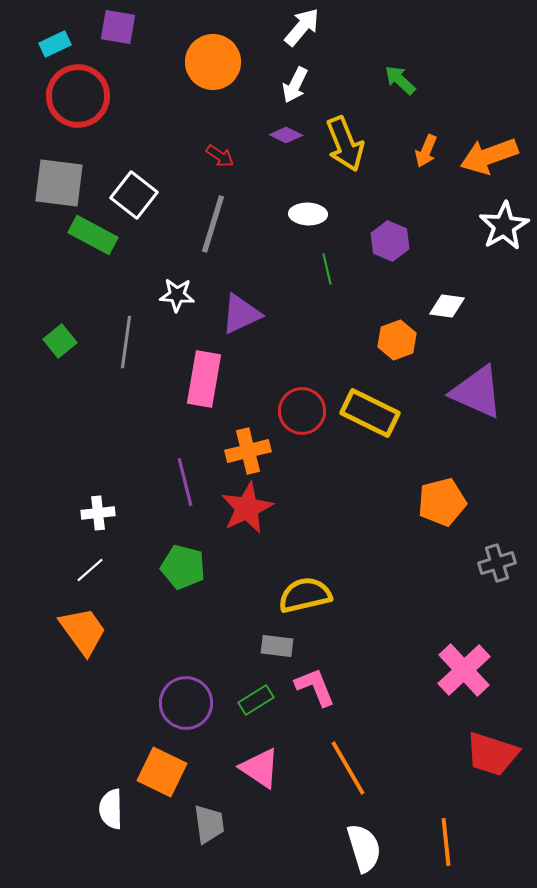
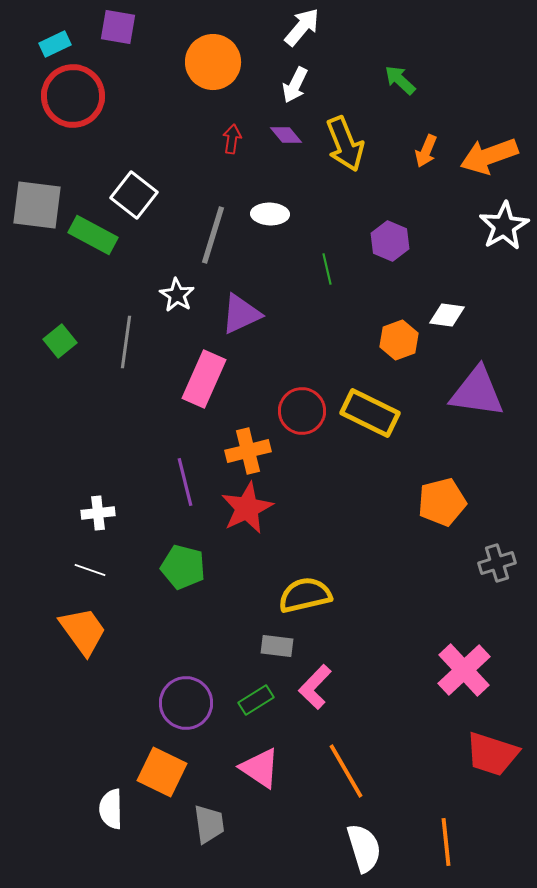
red circle at (78, 96): moved 5 px left
purple diamond at (286, 135): rotated 24 degrees clockwise
red arrow at (220, 156): moved 12 px right, 17 px up; rotated 116 degrees counterclockwise
gray square at (59, 183): moved 22 px left, 22 px down
white ellipse at (308, 214): moved 38 px left
gray line at (213, 224): moved 11 px down
white star at (177, 295): rotated 28 degrees clockwise
white diamond at (447, 306): moved 9 px down
orange hexagon at (397, 340): moved 2 px right
pink rectangle at (204, 379): rotated 14 degrees clockwise
purple triangle at (477, 392): rotated 16 degrees counterclockwise
white line at (90, 570): rotated 60 degrees clockwise
pink L-shape at (315, 687): rotated 114 degrees counterclockwise
orange line at (348, 768): moved 2 px left, 3 px down
